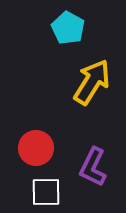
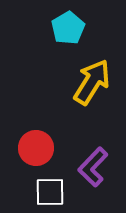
cyan pentagon: rotated 12 degrees clockwise
purple L-shape: rotated 18 degrees clockwise
white square: moved 4 px right
